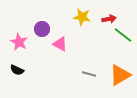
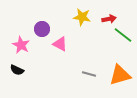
pink star: moved 2 px right, 3 px down
orange triangle: rotated 15 degrees clockwise
